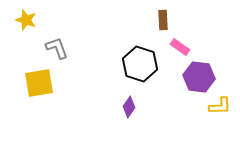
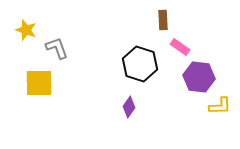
yellow star: moved 10 px down
yellow square: rotated 8 degrees clockwise
